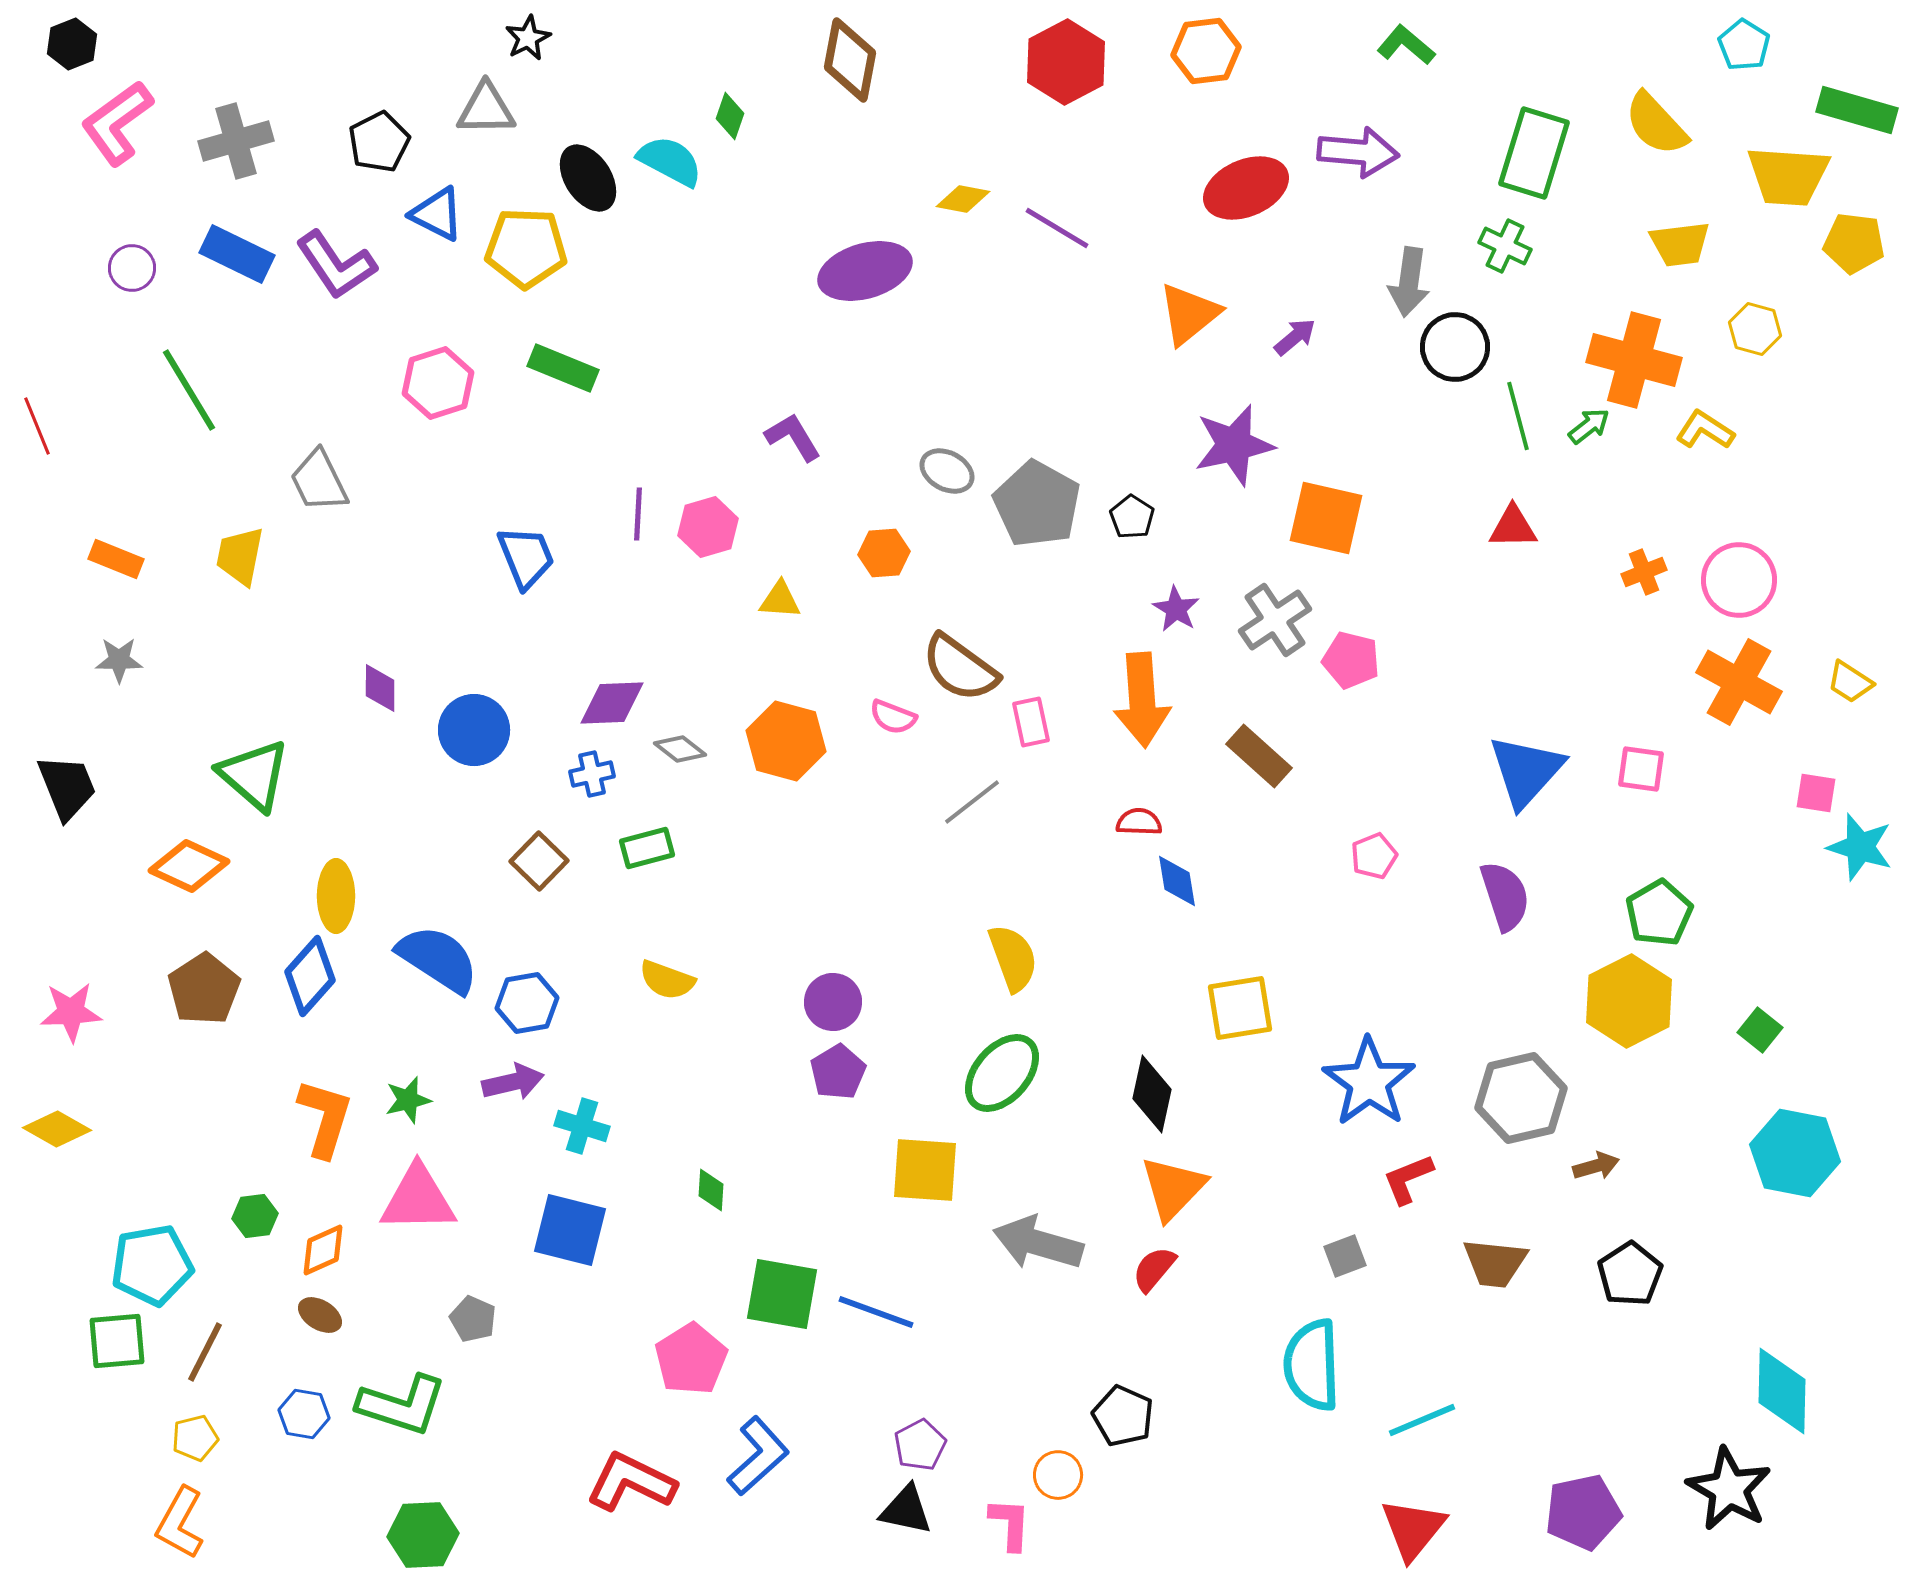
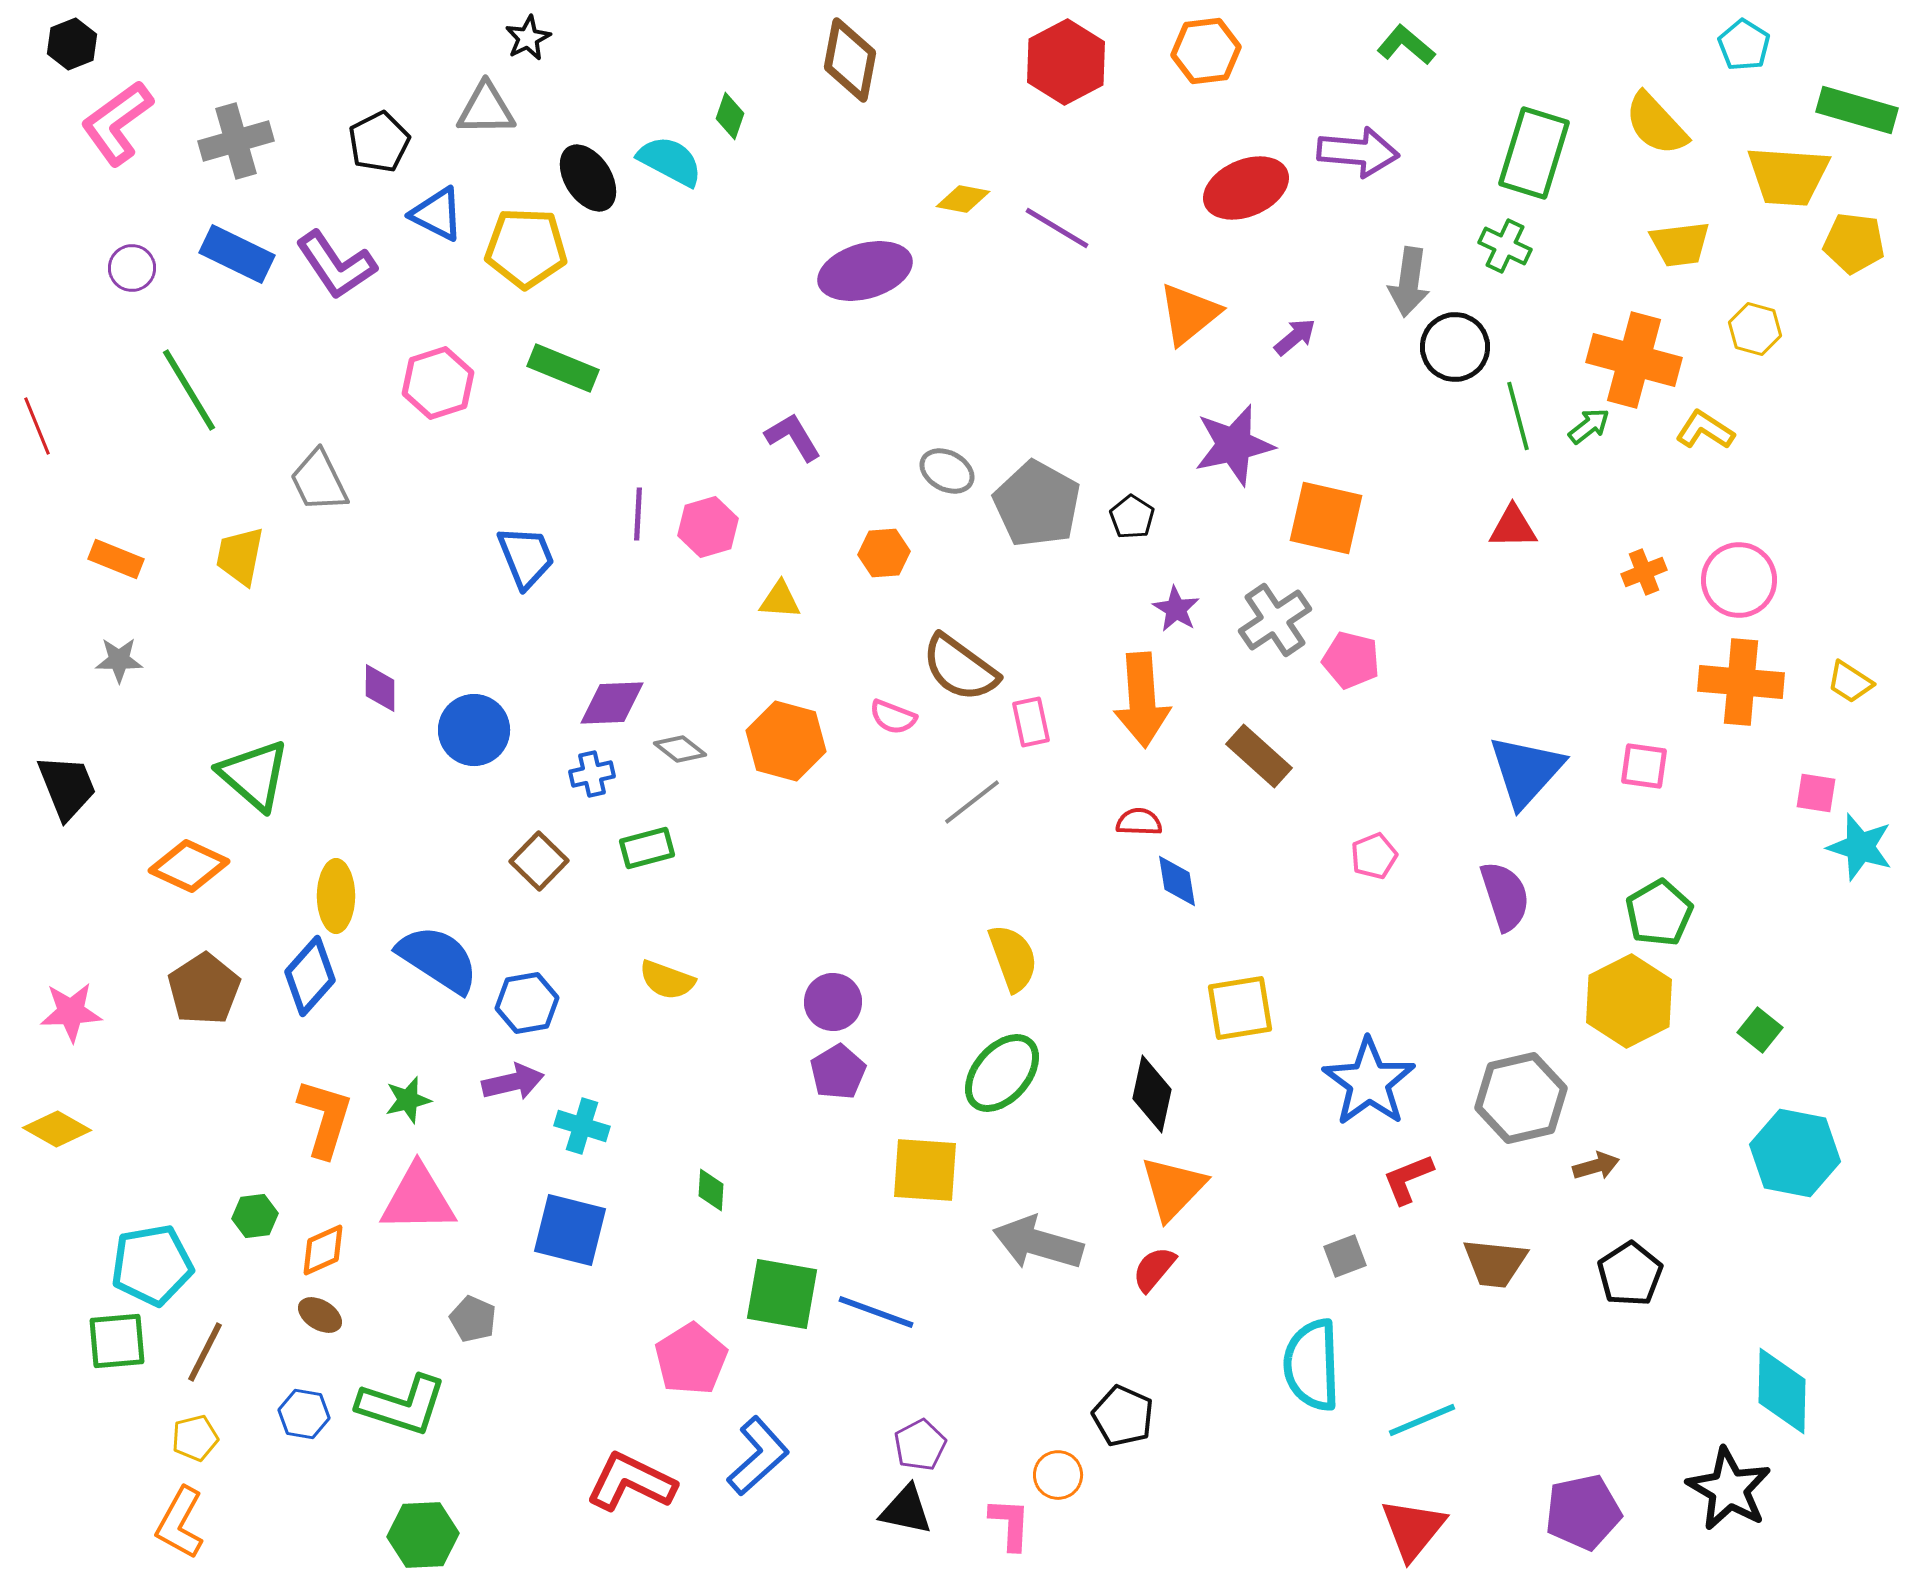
orange cross at (1739, 682): moved 2 px right; rotated 24 degrees counterclockwise
pink square at (1641, 769): moved 3 px right, 3 px up
